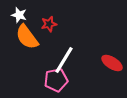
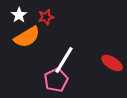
white star: rotated 21 degrees clockwise
red star: moved 3 px left, 7 px up
orange semicircle: rotated 84 degrees counterclockwise
pink pentagon: rotated 15 degrees counterclockwise
